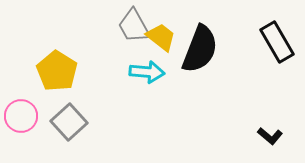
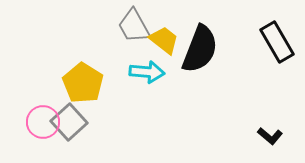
yellow trapezoid: moved 3 px right, 3 px down
yellow pentagon: moved 26 px right, 12 px down
pink circle: moved 22 px right, 6 px down
